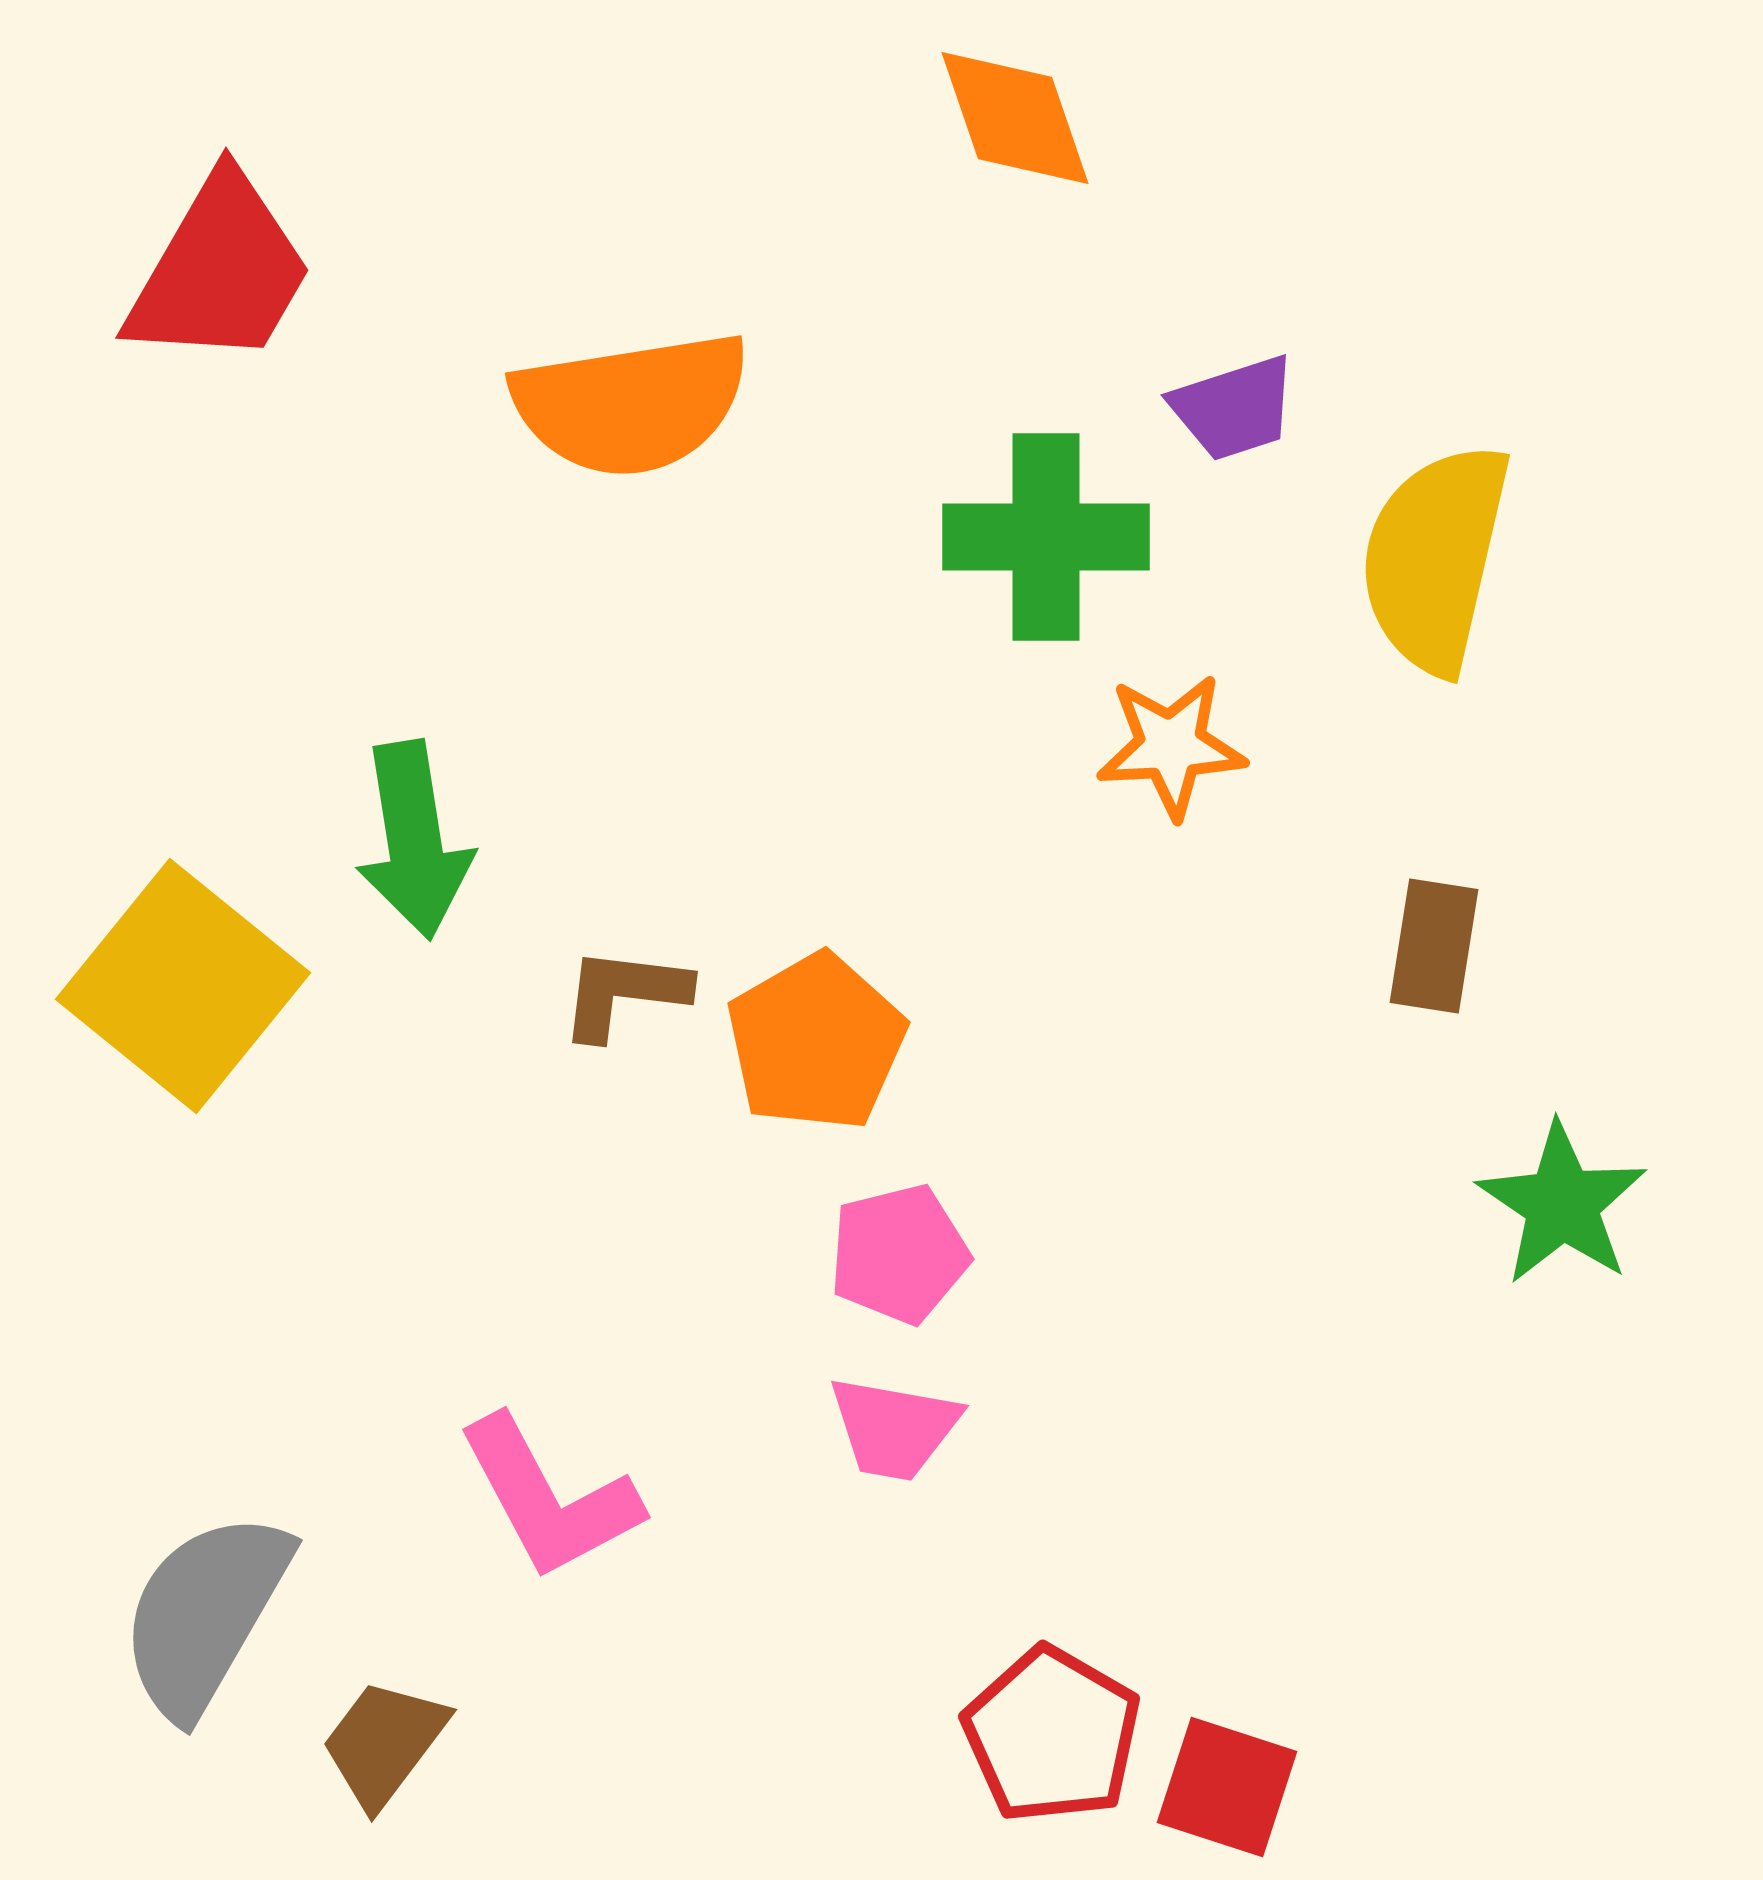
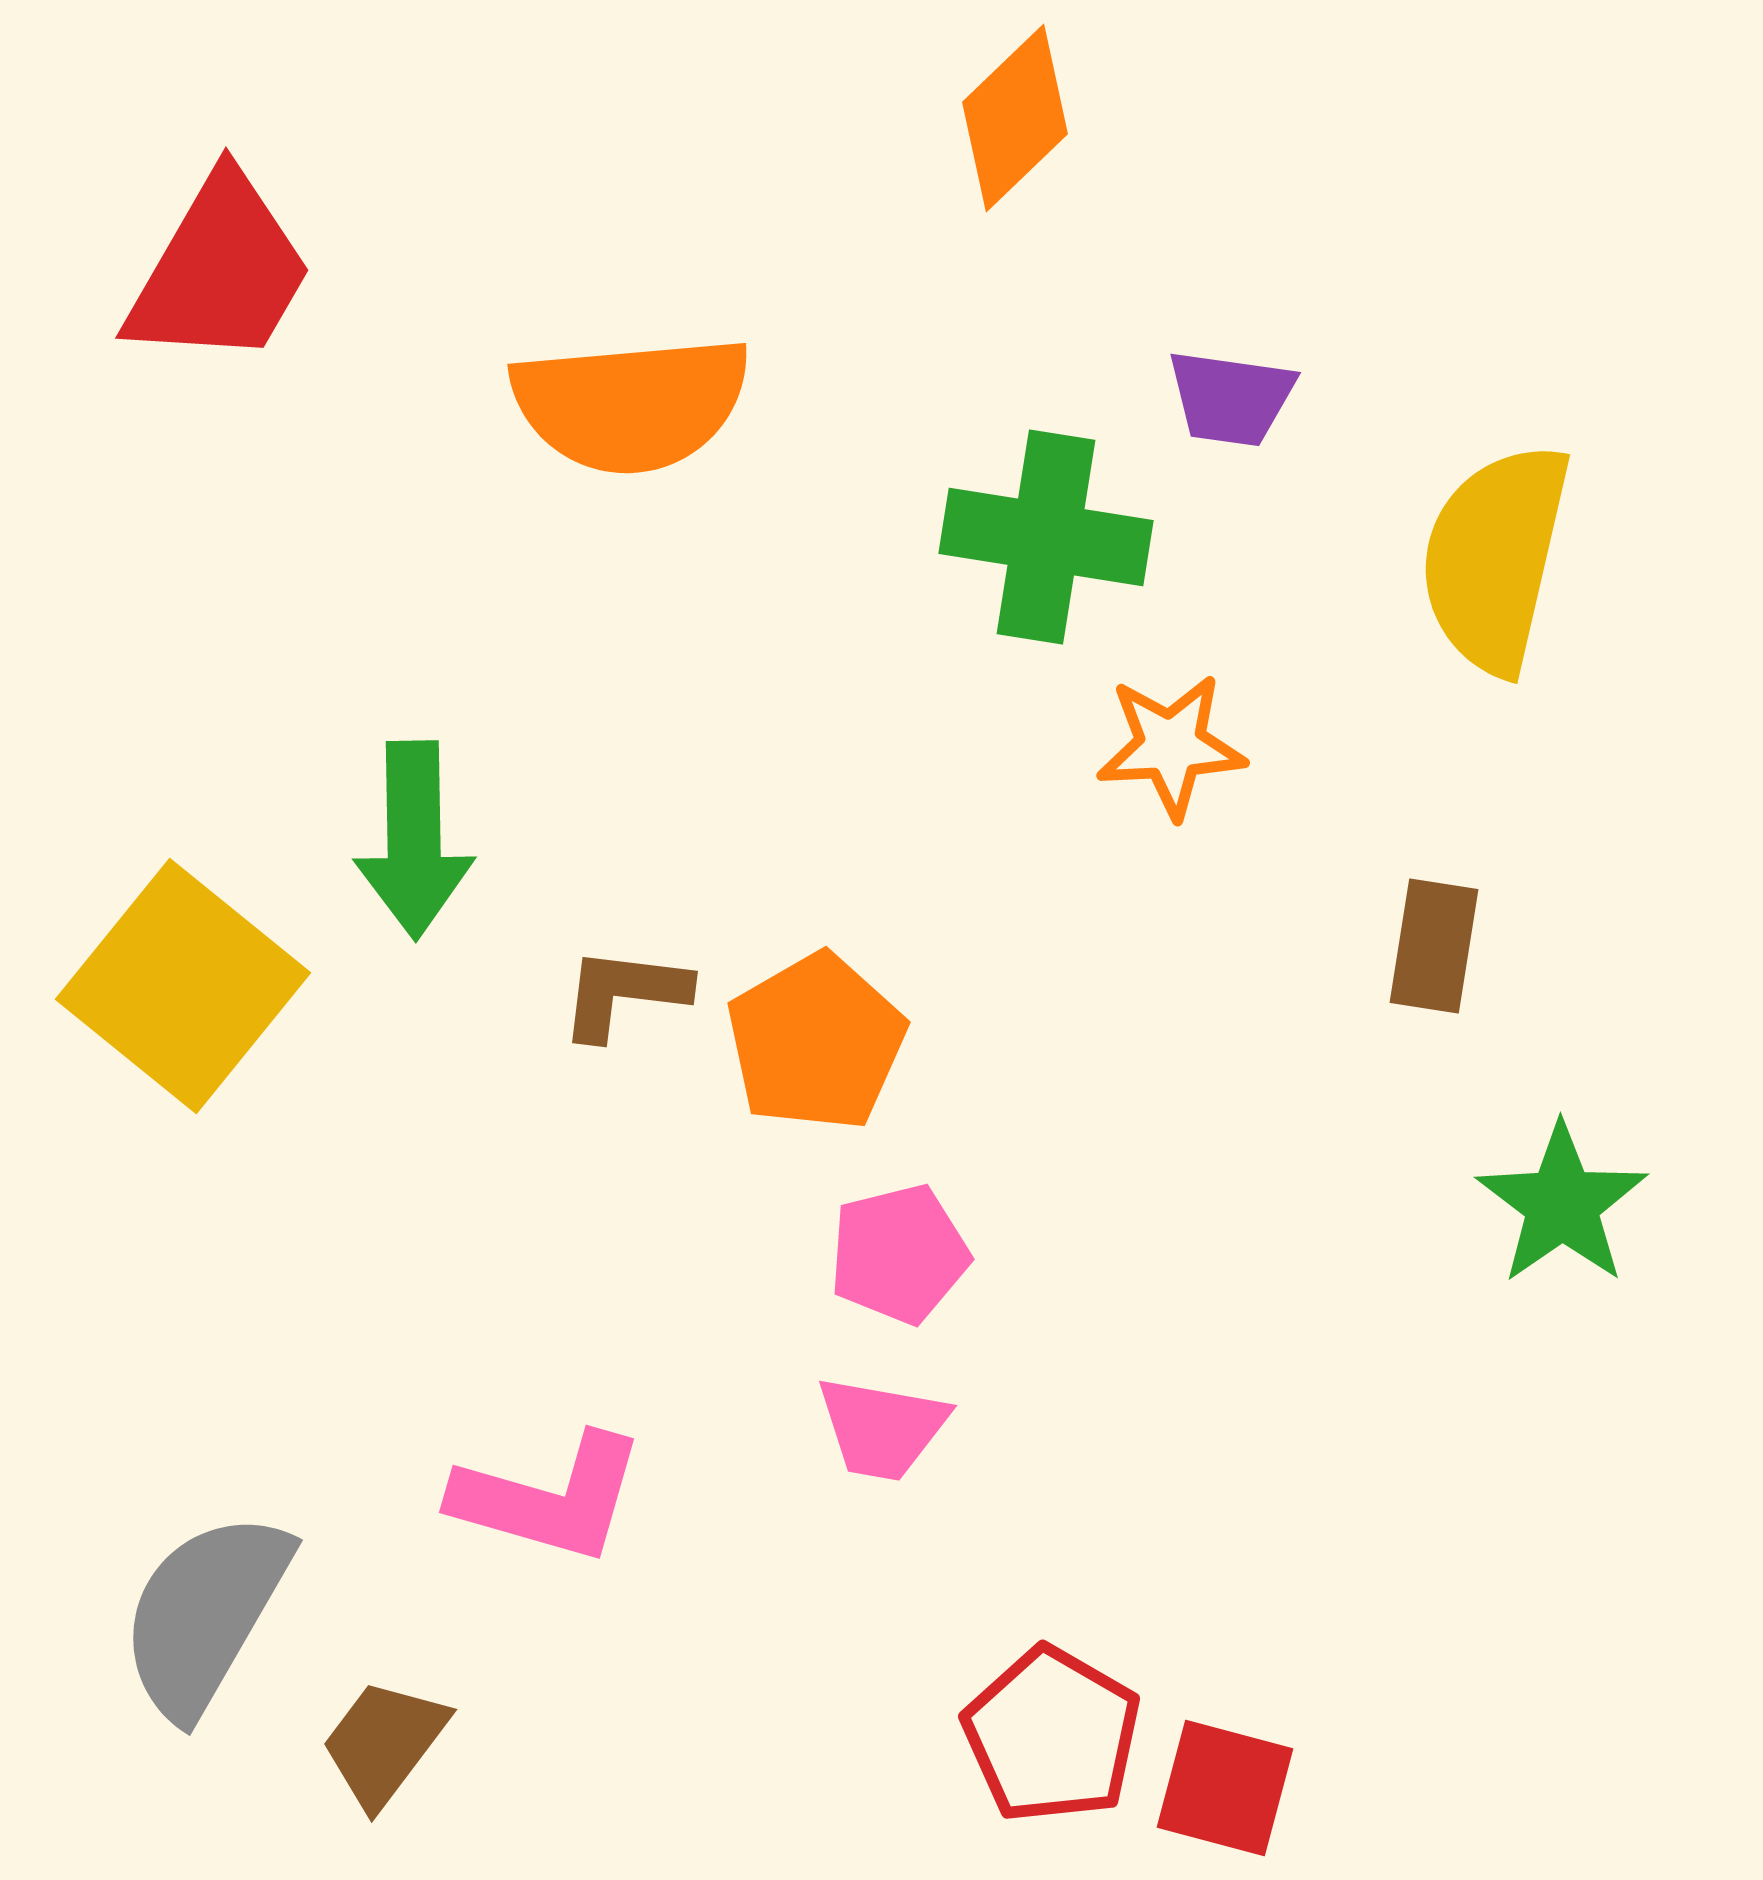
orange diamond: rotated 65 degrees clockwise
orange semicircle: rotated 4 degrees clockwise
purple trapezoid: moved 3 px left, 10 px up; rotated 26 degrees clockwise
green cross: rotated 9 degrees clockwise
yellow semicircle: moved 60 px right
green arrow: rotated 8 degrees clockwise
green star: rotated 3 degrees clockwise
pink trapezoid: moved 12 px left
pink L-shape: rotated 46 degrees counterclockwise
red square: moved 2 px left, 1 px down; rotated 3 degrees counterclockwise
